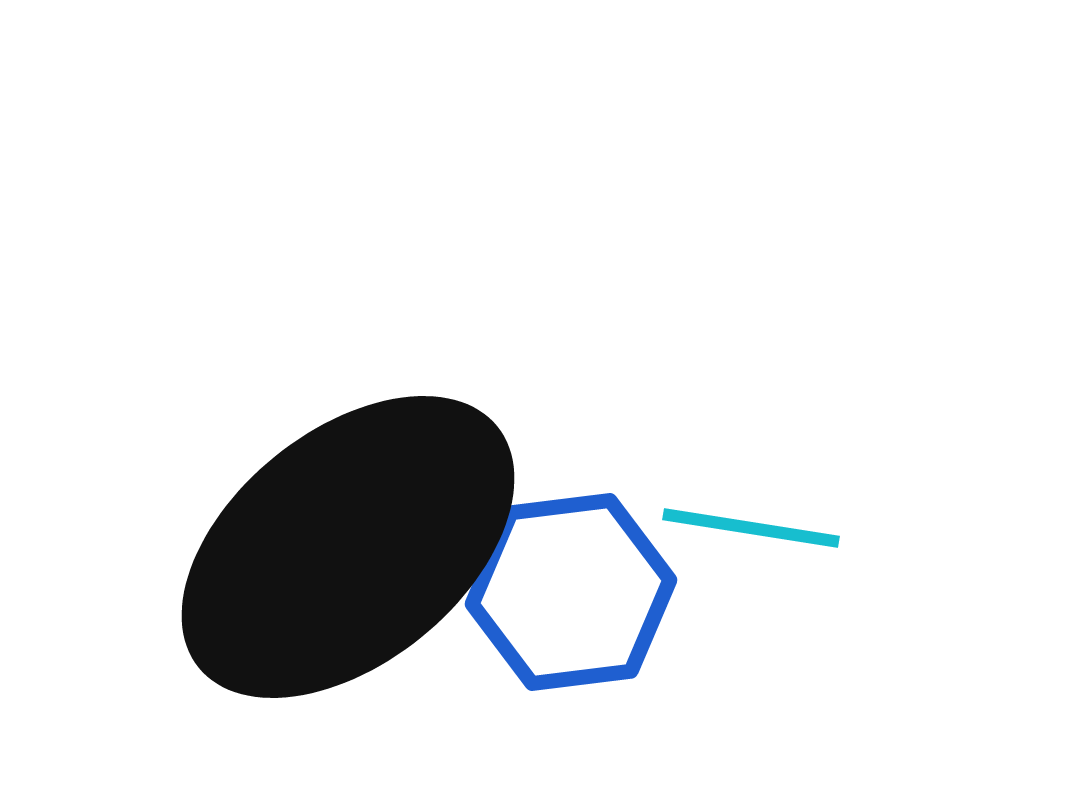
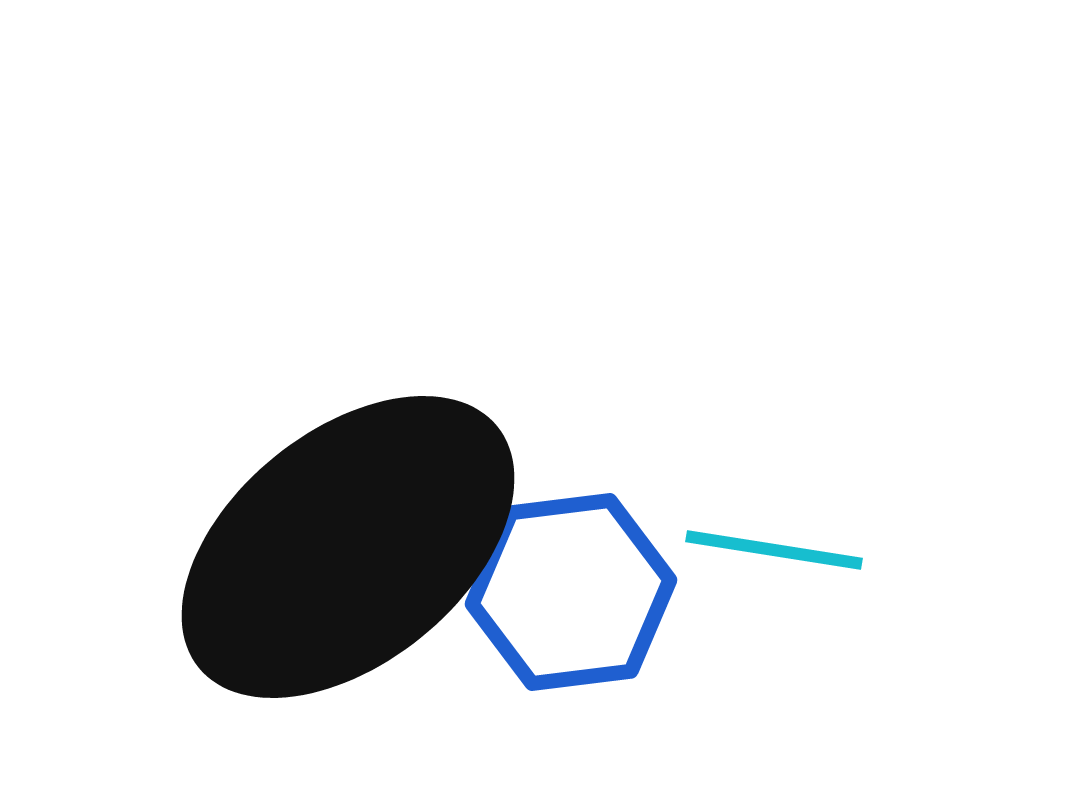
cyan line: moved 23 px right, 22 px down
